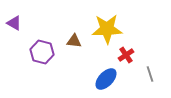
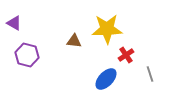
purple hexagon: moved 15 px left, 3 px down
